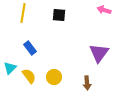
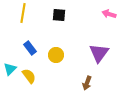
pink arrow: moved 5 px right, 4 px down
cyan triangle: moved 1 px down
yellow circle: moved 2 px right, 22 px up
brown arrow: rotated 24 degrees clockwise
